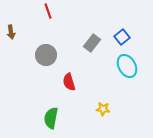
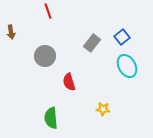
gray circle: moved 1 px left, 1 px down
green semicircle: rotated 15 degrees counterclockwise
